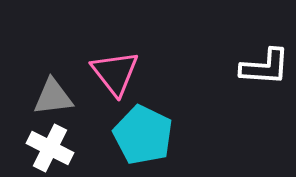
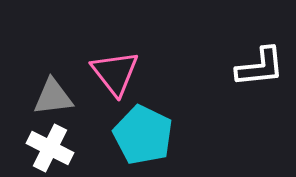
white L-shape: moved 5 px left; rotated 10 degrees counterclockwise
